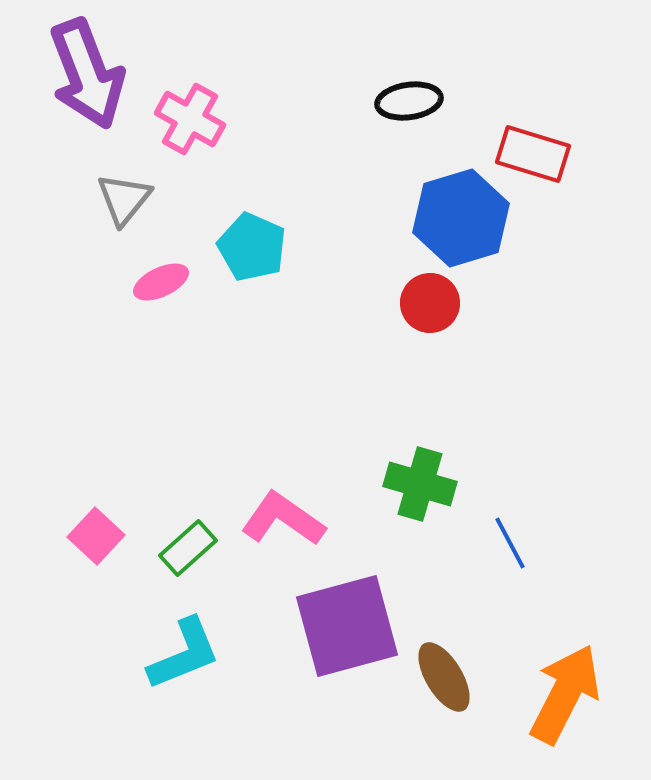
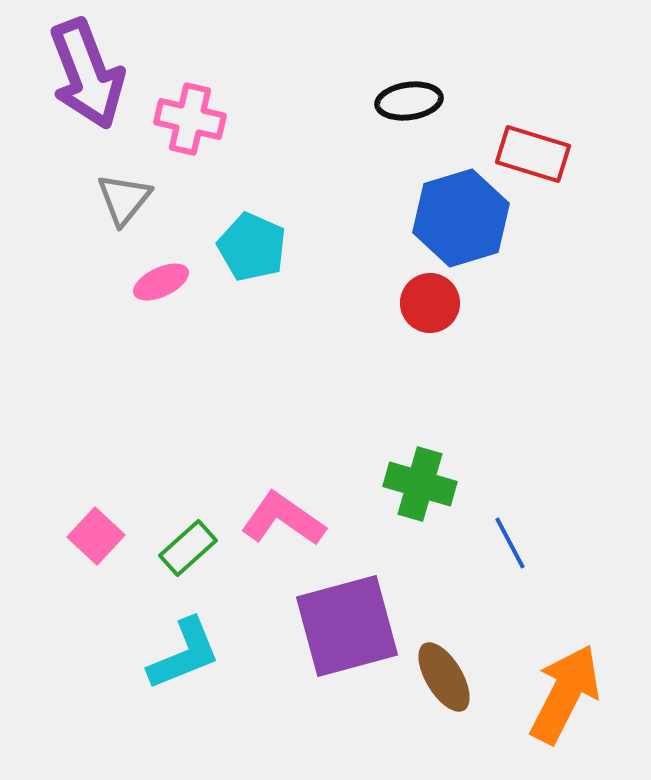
pink cross: rotated 16 degrees counterclockwise
